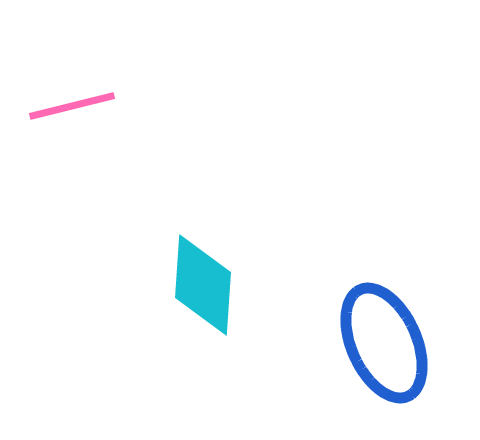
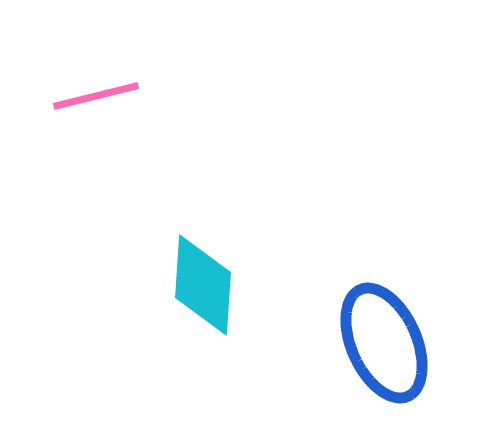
pink line: moved 24 px right, 10 px up
